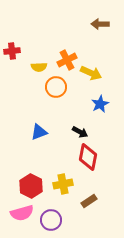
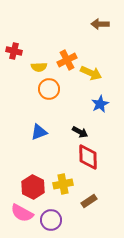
red cross: moved 2 px right; rotated 21 degrees clockwise
orange circle: moved 7 px left, 2 px down
red diamond: rotated 12 degrees counterclockwise
red hexagon: moved 2 px right, 1 px down
pink semicircle: rotated 45 degrees clockwise
